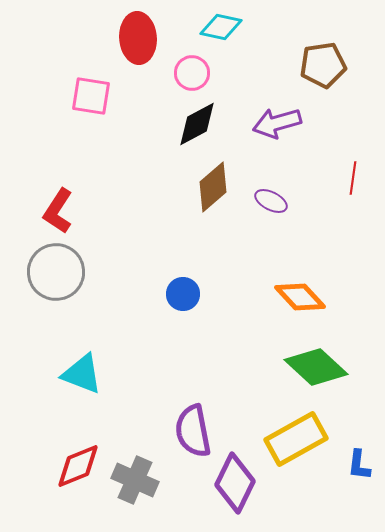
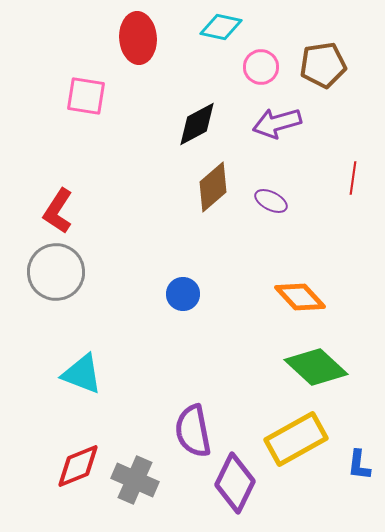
pink circle: moved 69 px right, 6 px up
pink square: moved 5 px left
